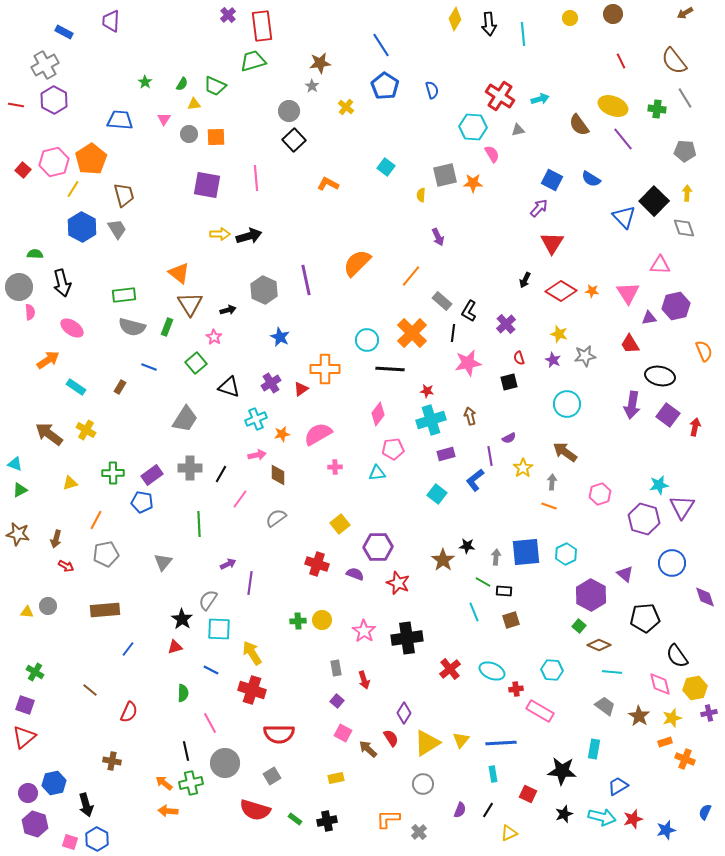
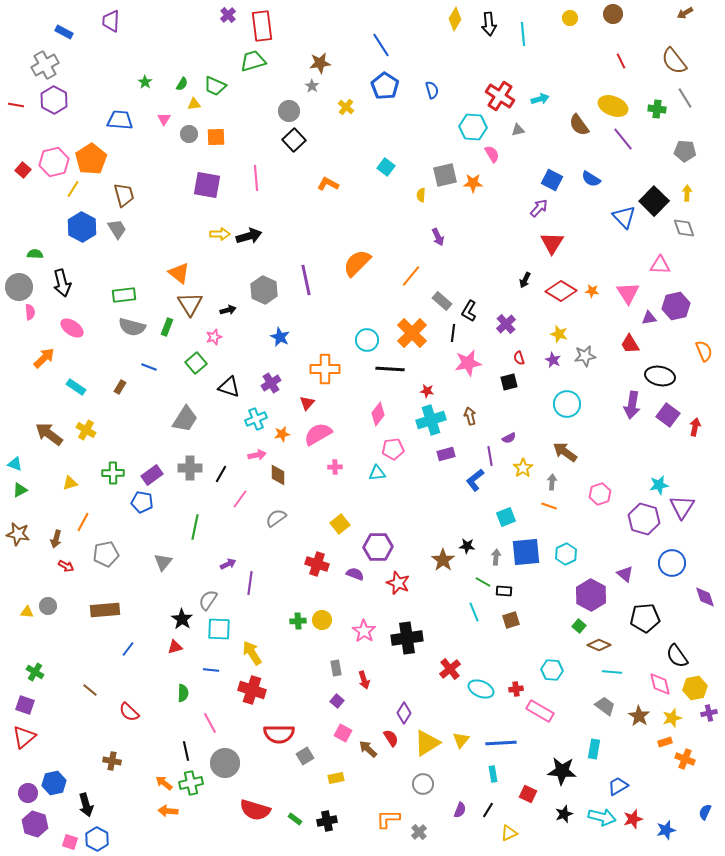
pink star at (214, 337): rotated 21 degrees clockwise
orange arrow at (48, 360): moved 4 px left, 2 px up; rotated 10 degrees counterclockwise
red triangle at (301, 389): moved 6 px right, 14 px down; rotated 14 degrees counterclockwise
cyan square at (437, 494): moved 69 px right, 23 px down; rotated 30 degrees clockwise
orange line at (96, 520): moved 13 px left, 2 px down
green line at (199, 524): moved 4 px left, 3 px down; rotated 15 degrees clockwise
blue line at (211, 670): rotated 21 degrees counterclockwise
cyan ellipse at (492, 671): moved 11 px left, 18 px down
red semicircle at (129, 712): rotated 110 degrees clockwise
gray square at (272, 776): moved 33 px right, 20 px up
